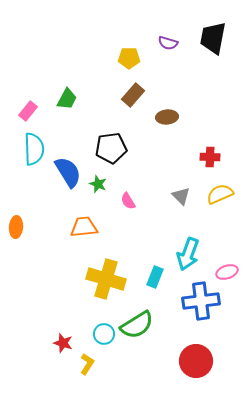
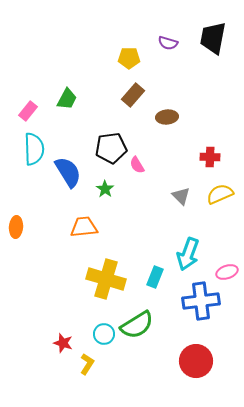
green star: moved 7 px right, 5 px down; rotated 12 degrees clockwise
pink semicircle: moved 9 px right, 36 px up
